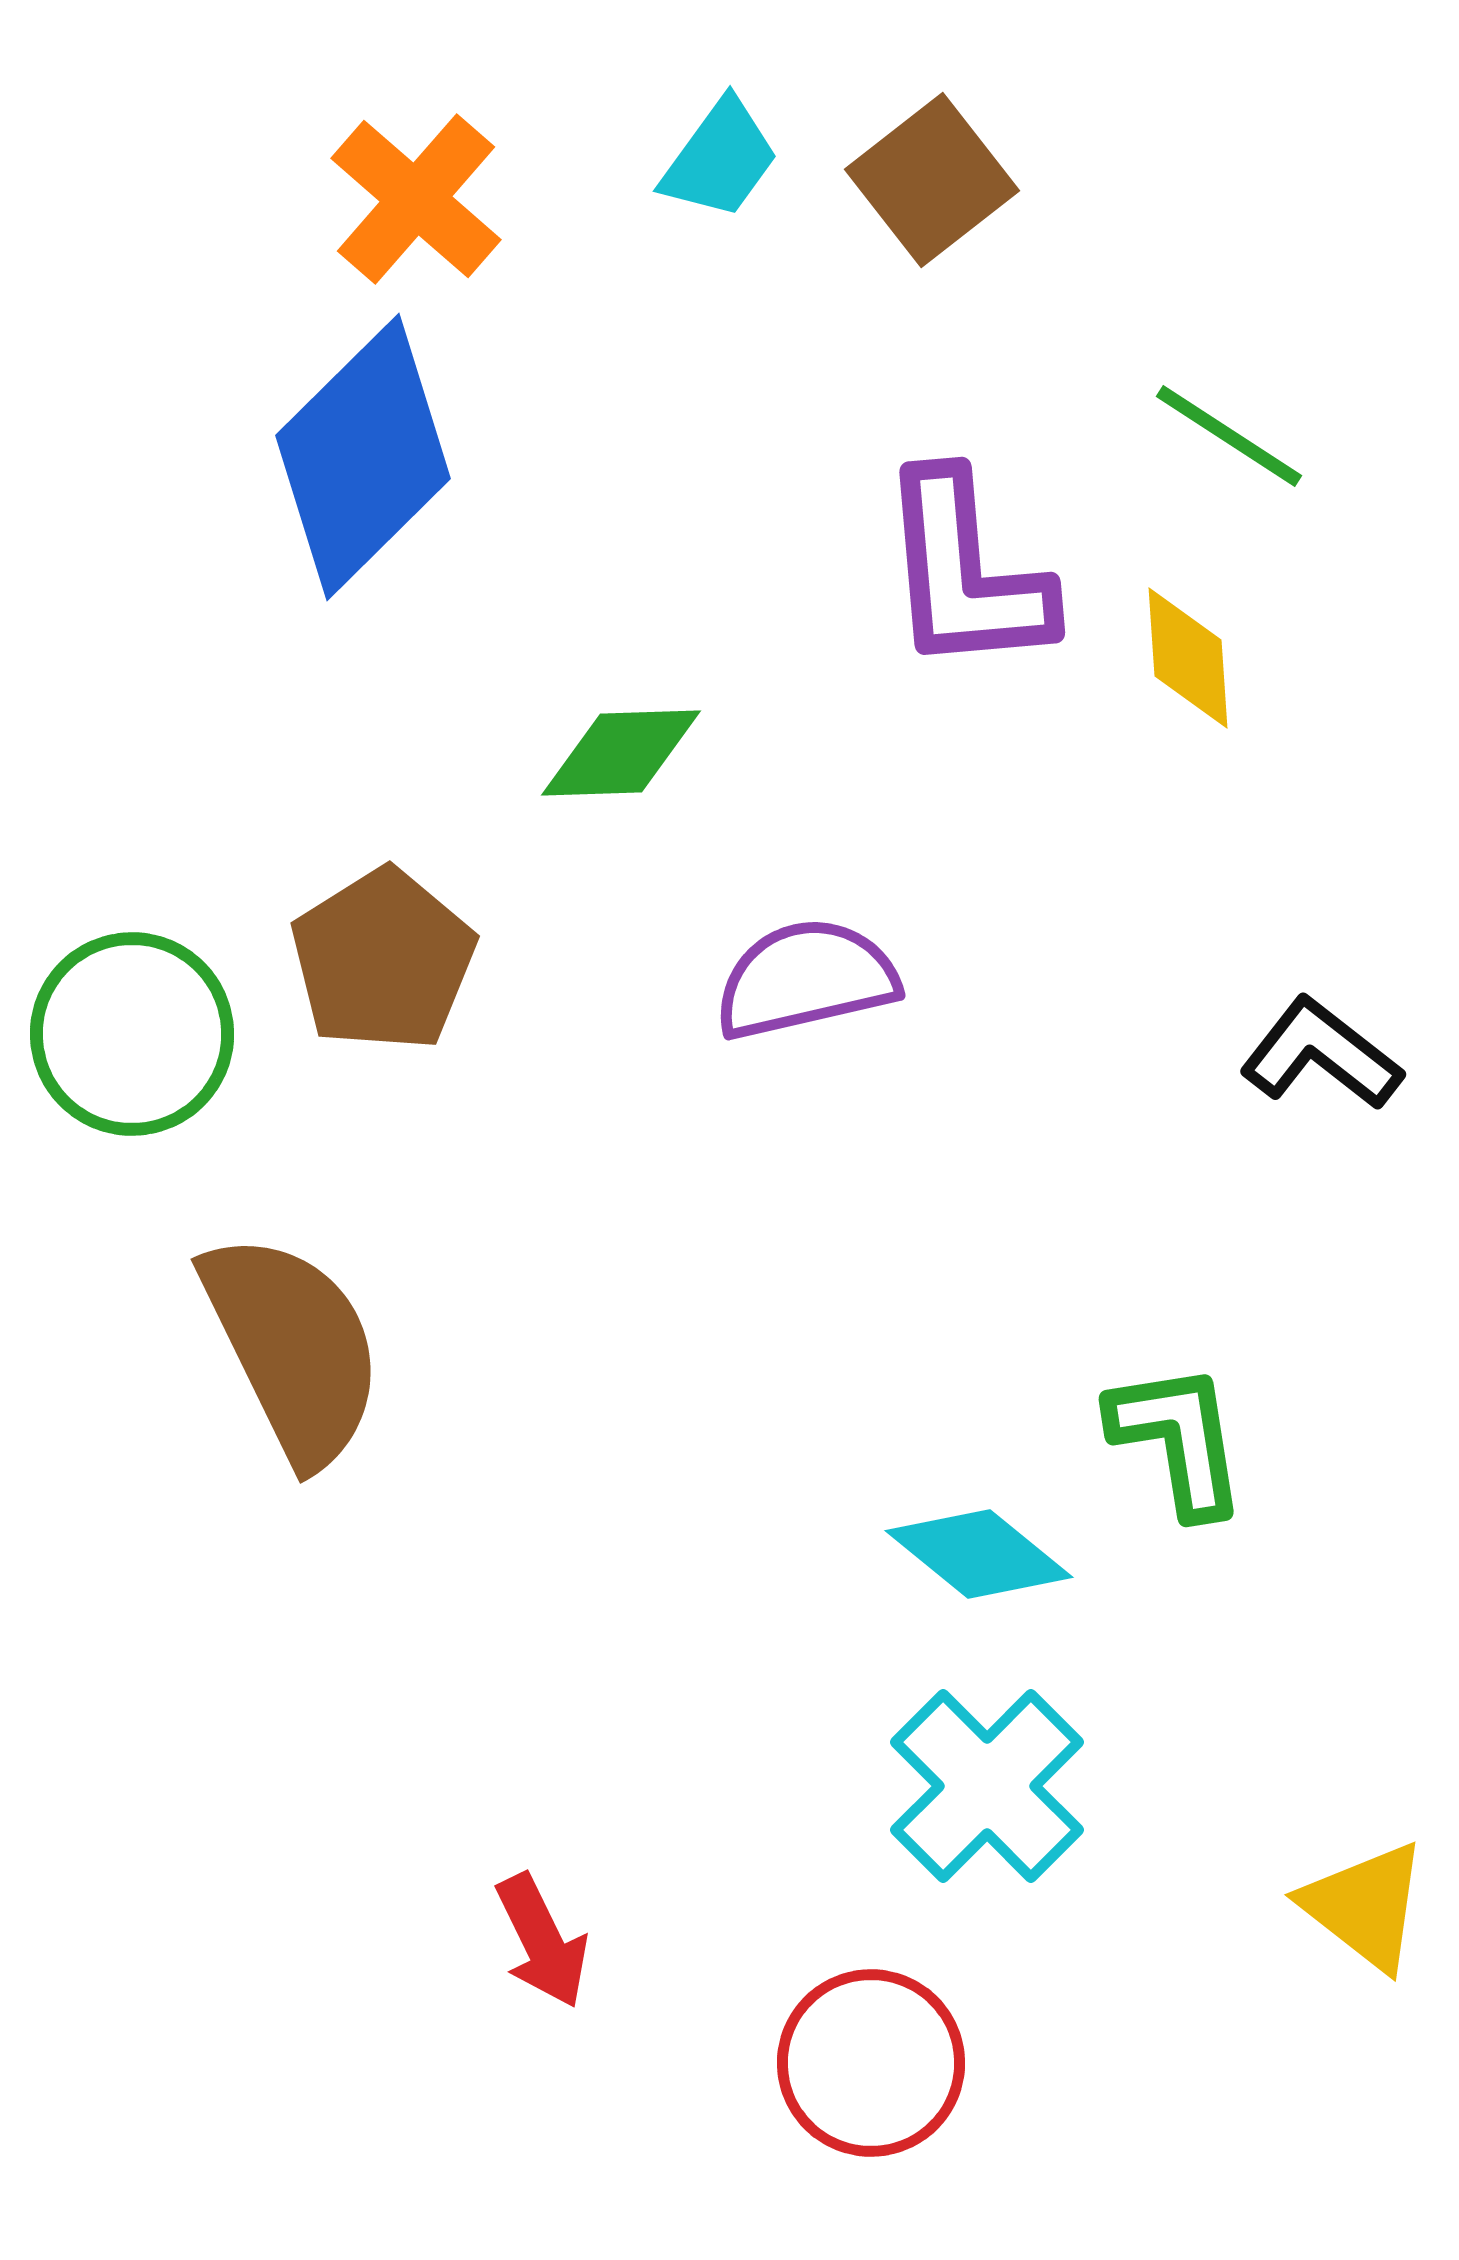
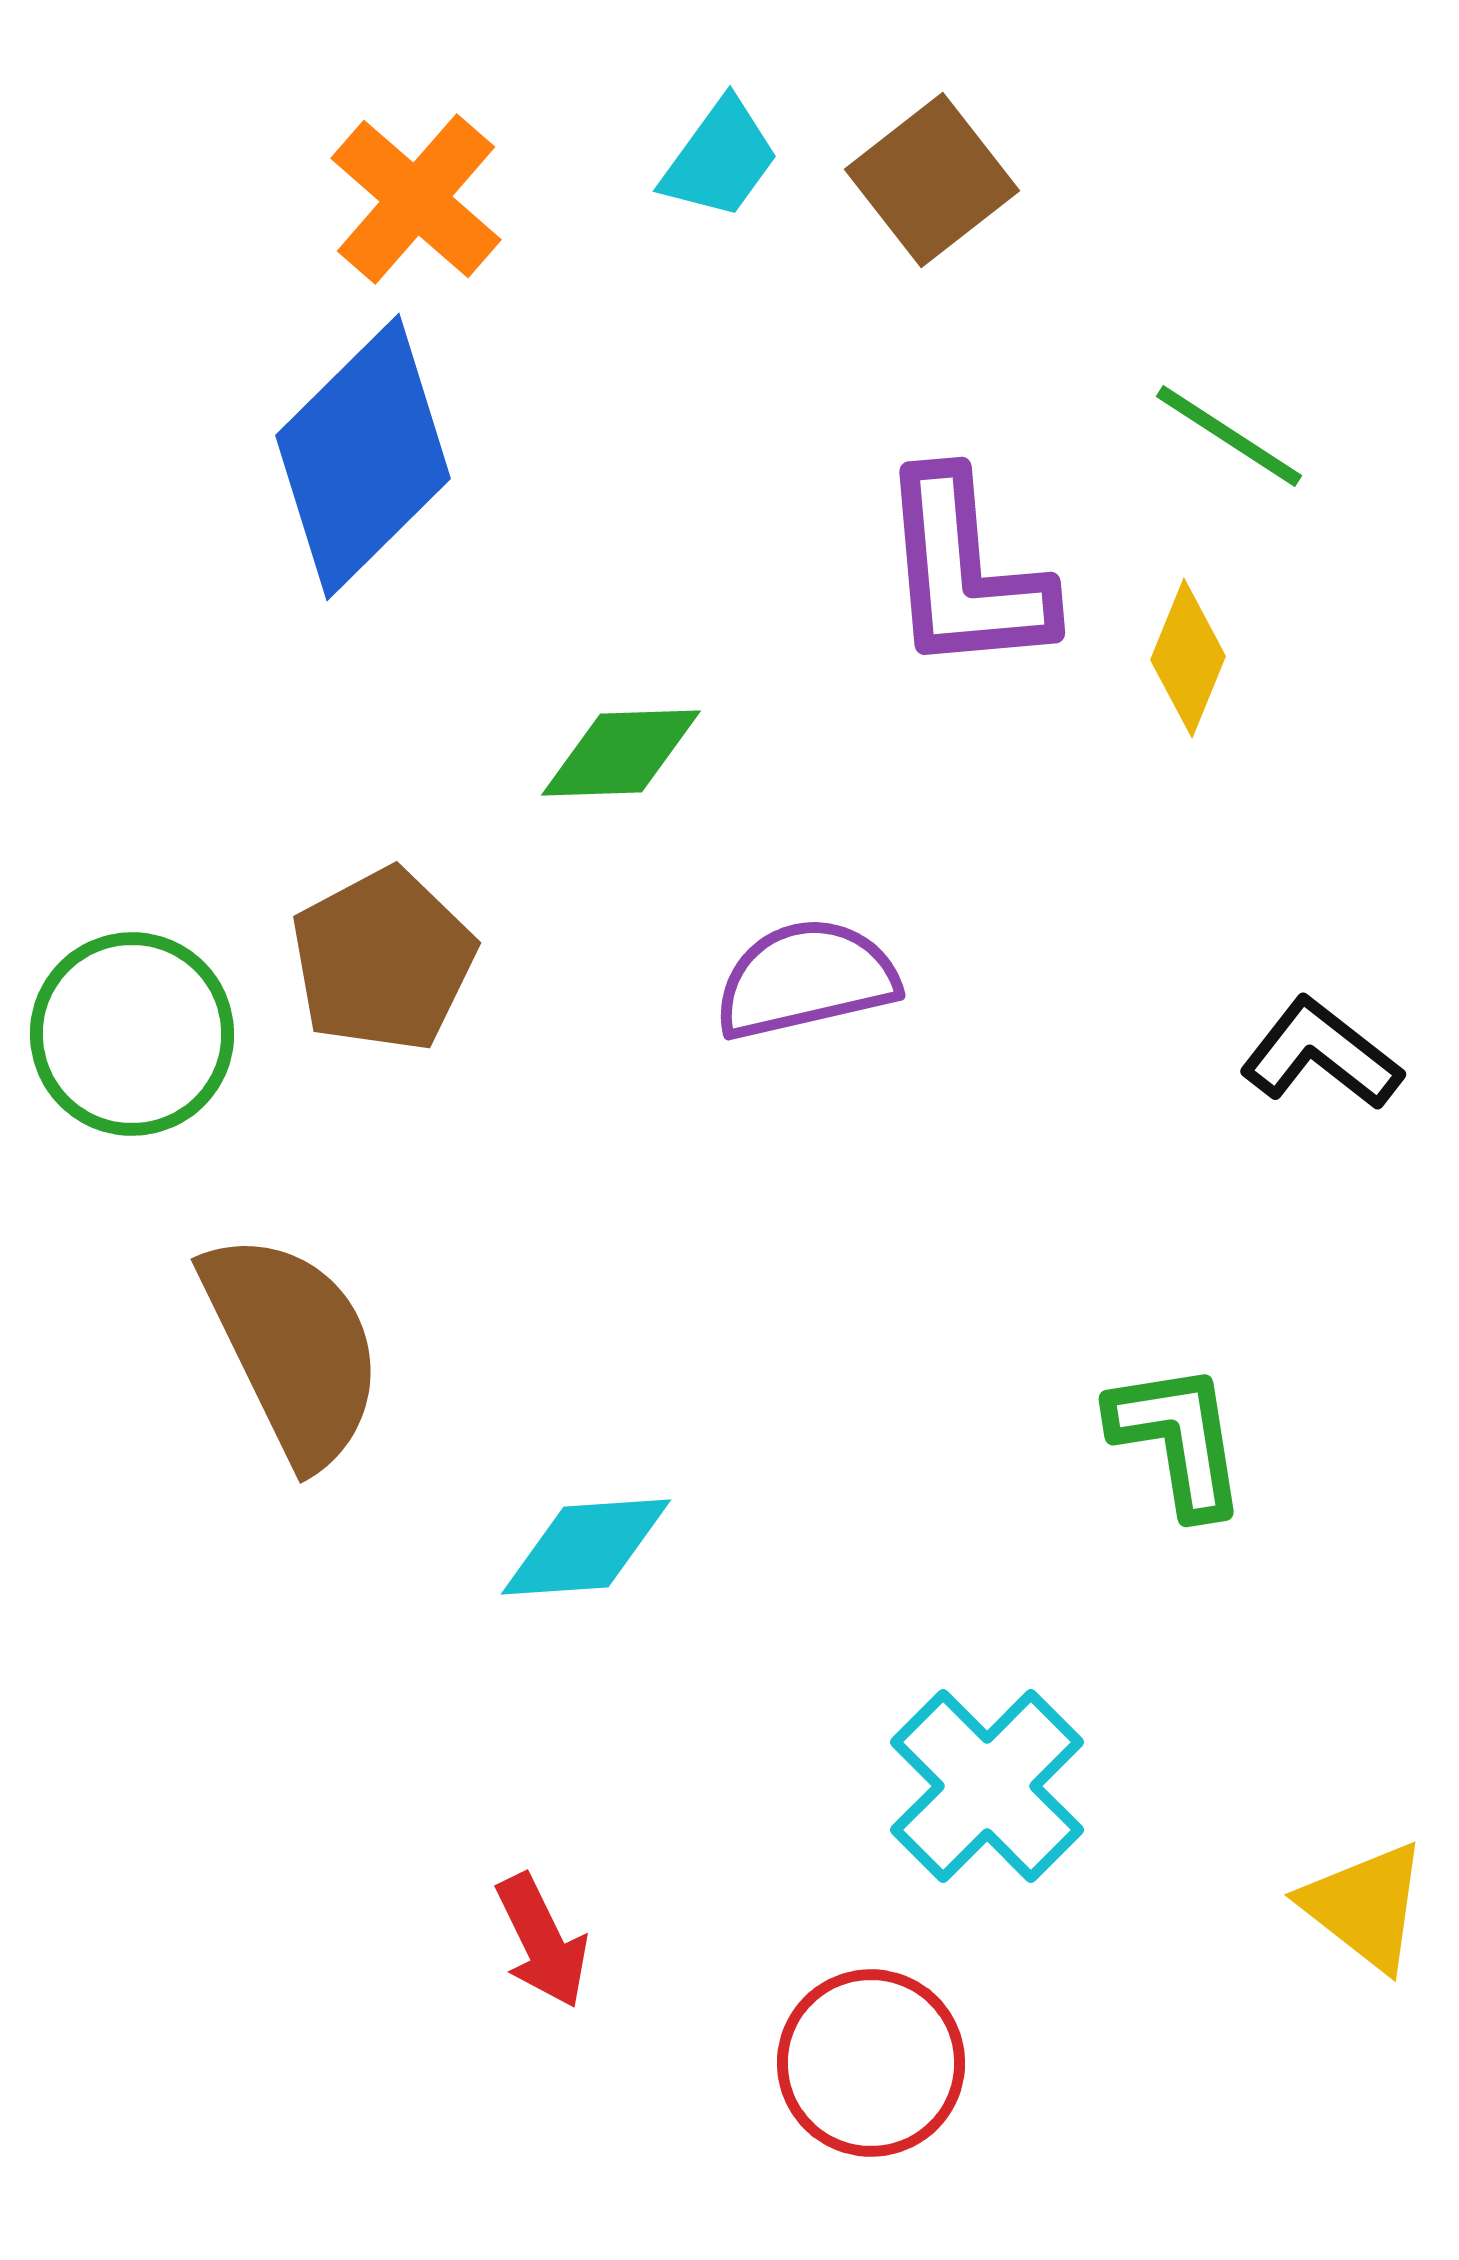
yellow diamond: rotated 26 degrees clockwise
brown pentagon: rotated 4 degrees clockwise
cyan diamond: moved 393 px left, 7 px up; rotated 43 degrees counterclockwise
